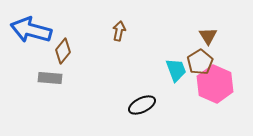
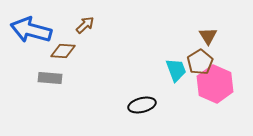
brown arrow: moved 34 px left, 6 px up; rotated 36 degrees clockwise
brown diamond: rotated 55 degrees clockwise
black ellipse: rotated 12 degrees clockwise
